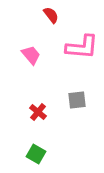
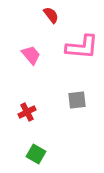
red cross: moved 11 px left; rotated 24 degrees clockwise
